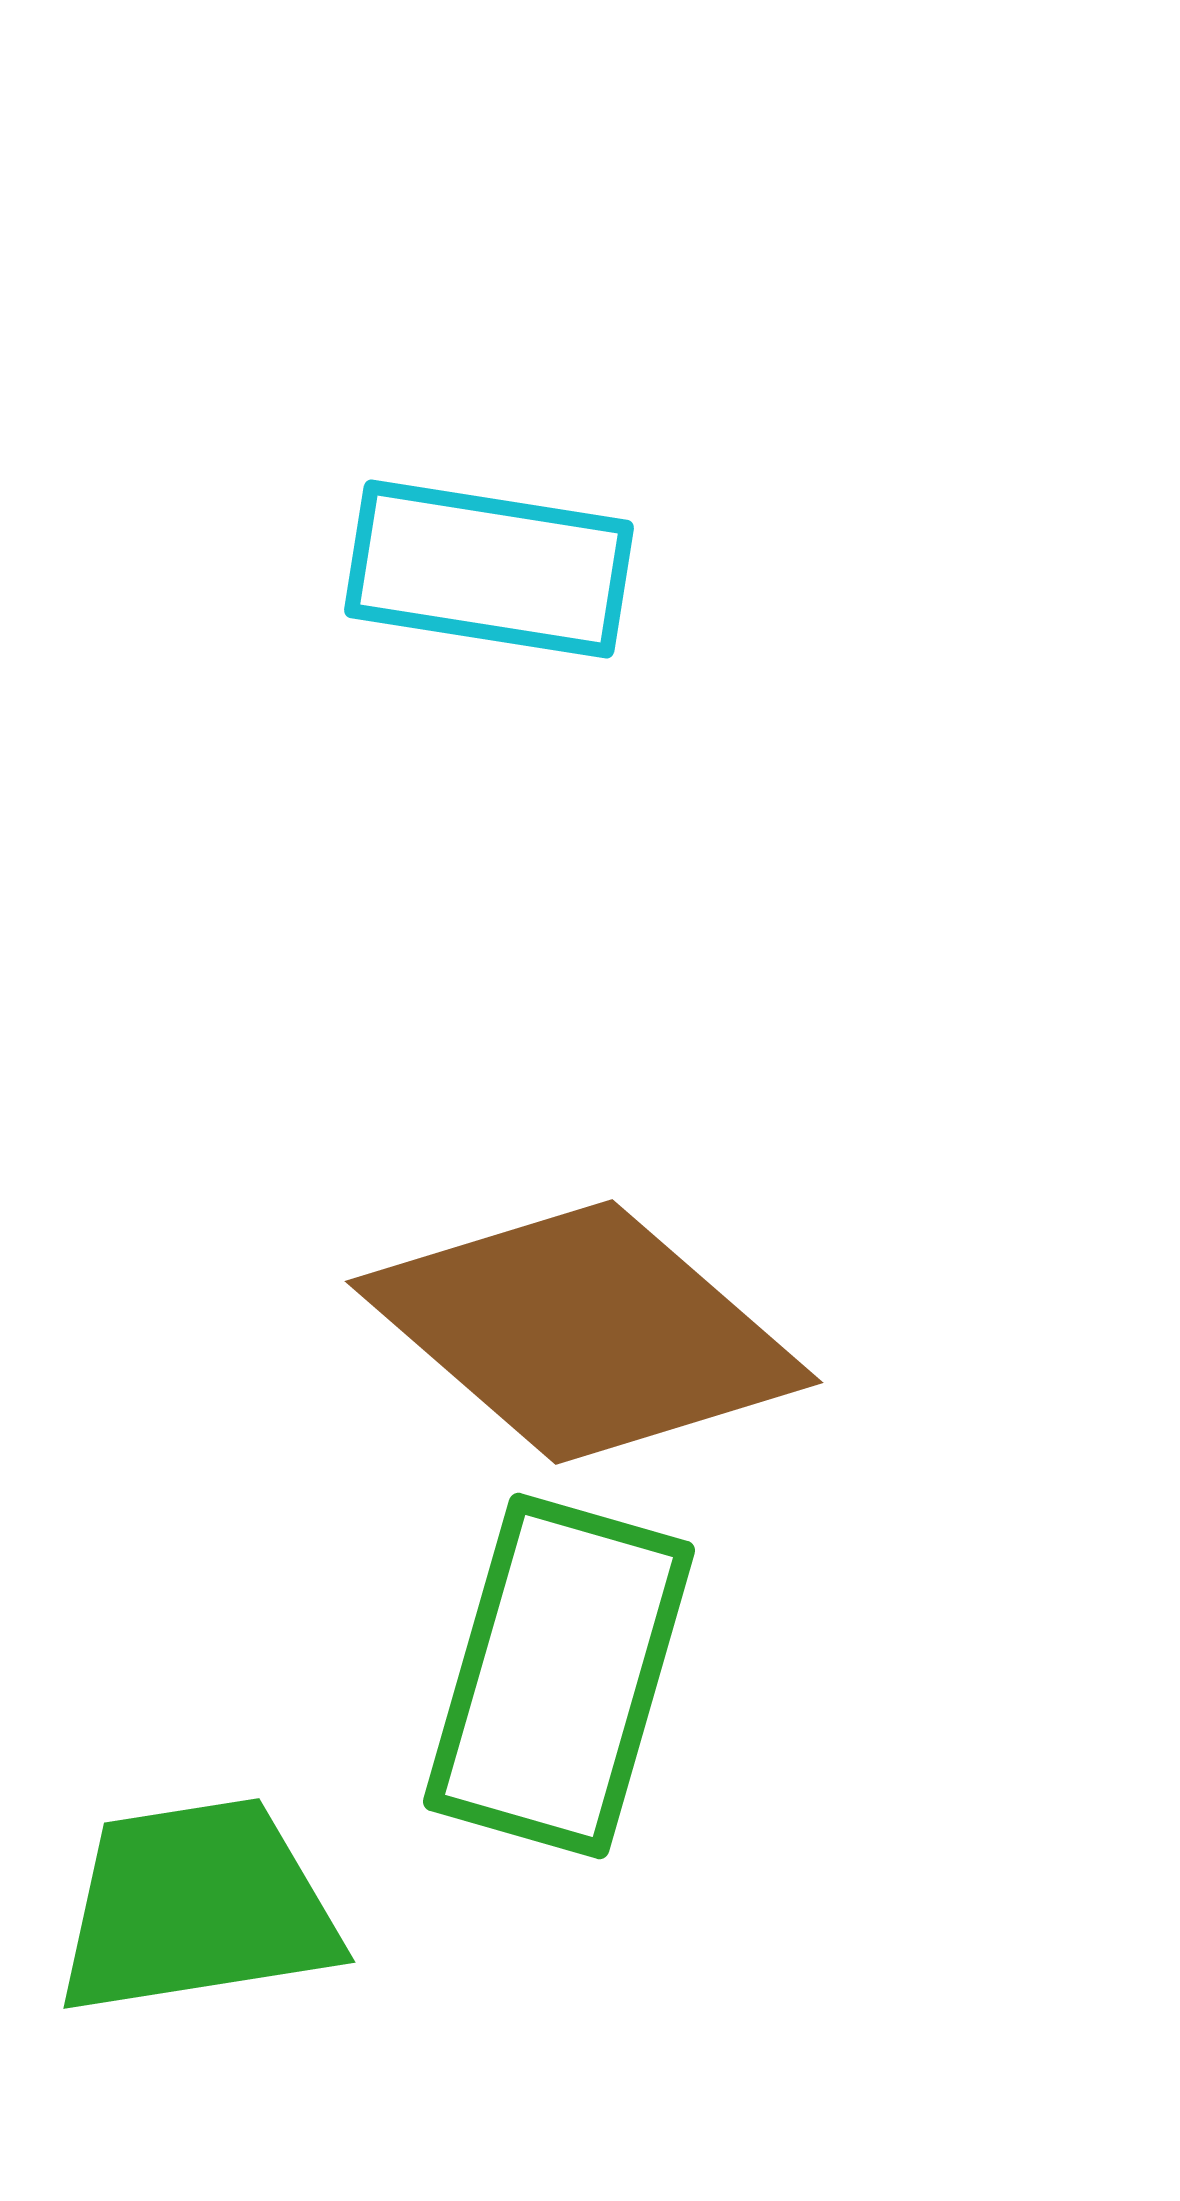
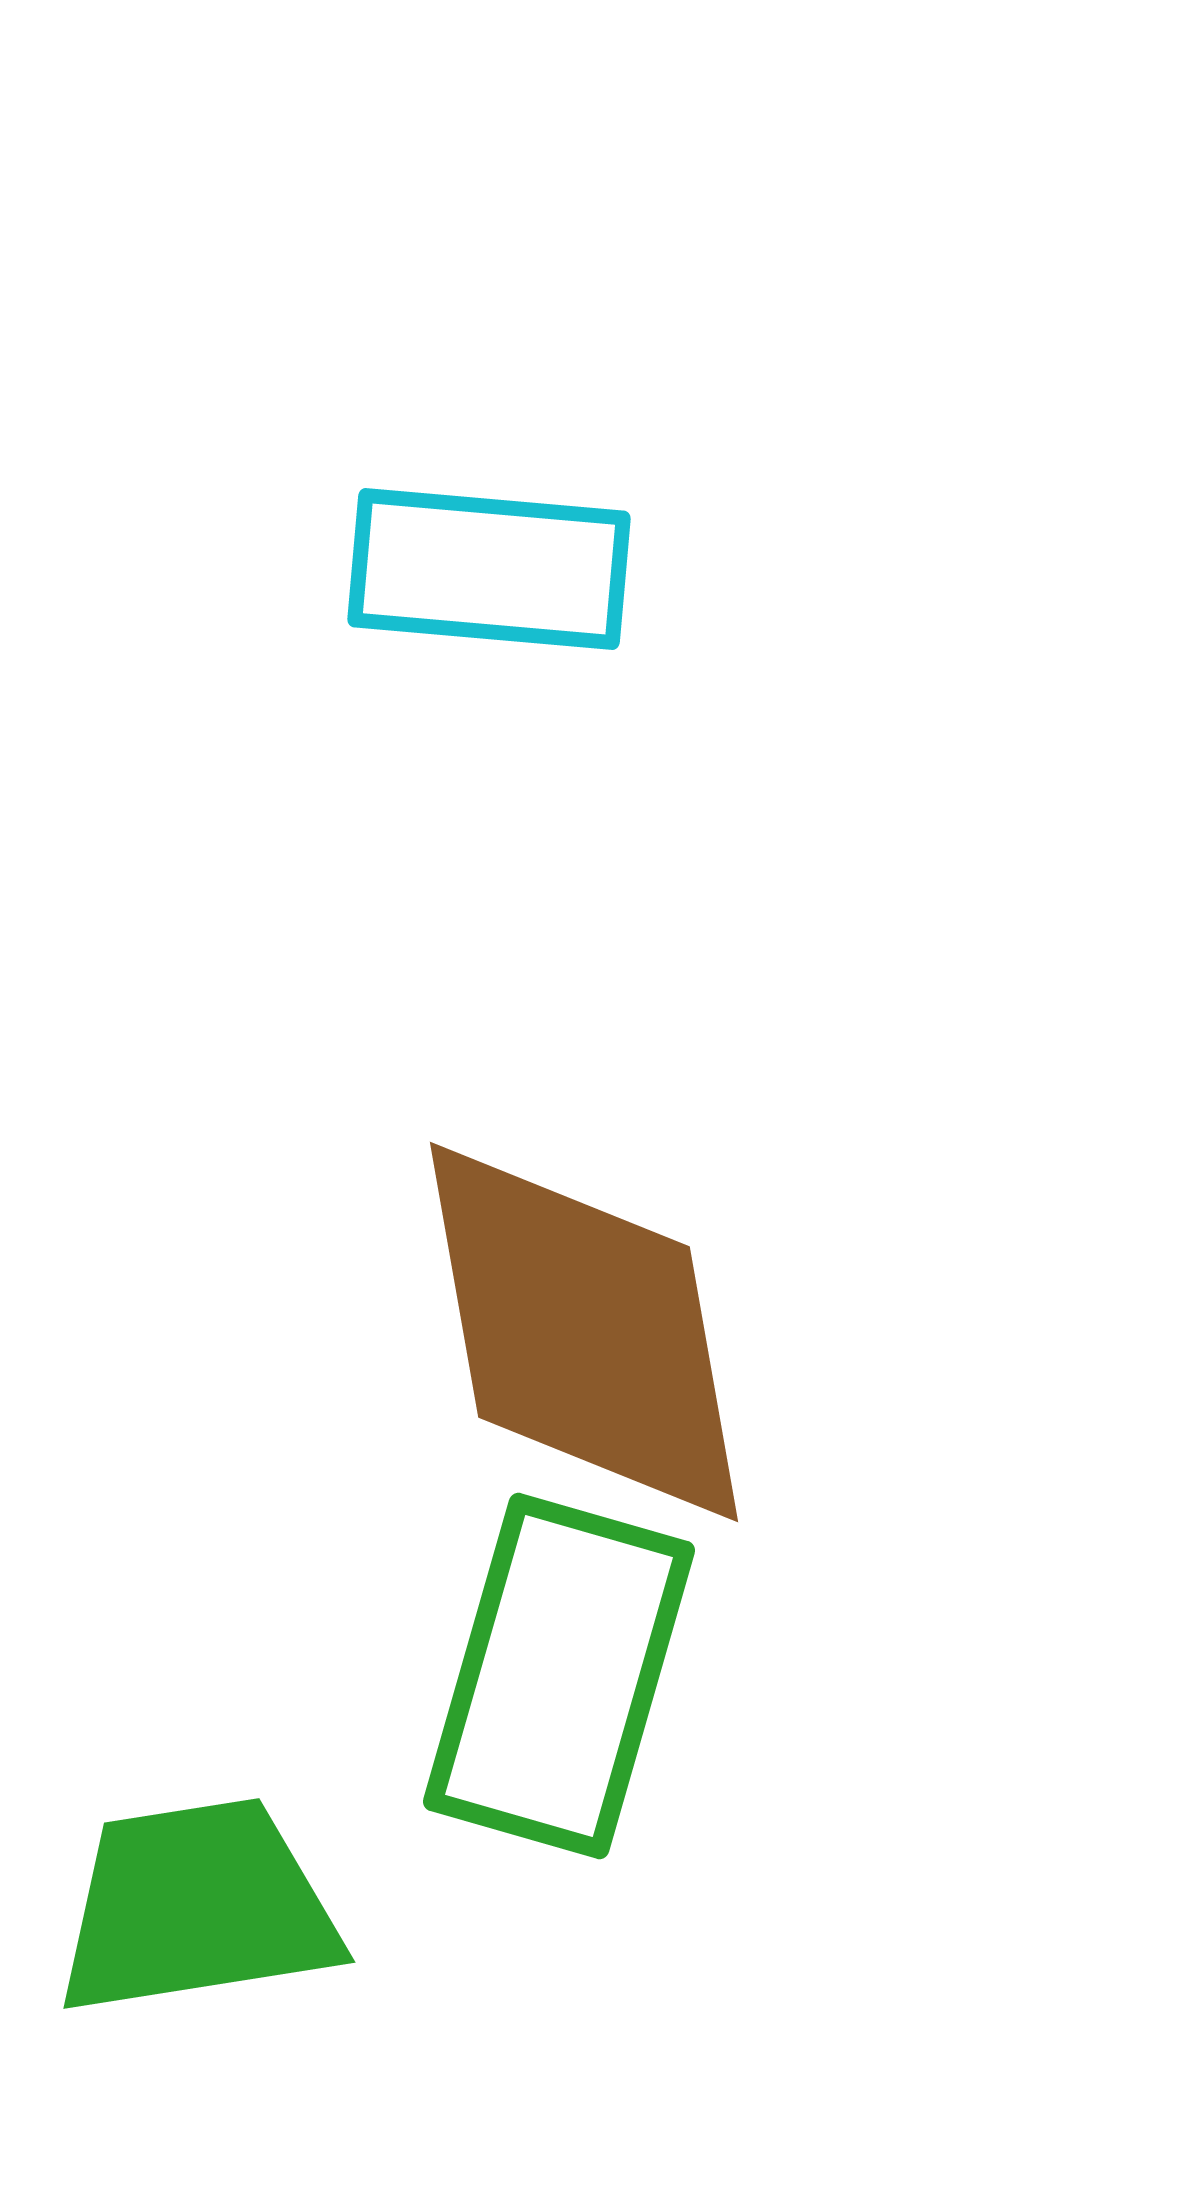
cyan rectangle: rotated 4 degrees counterclockwise
brown diamond: rotated 39 degrees clockwise
